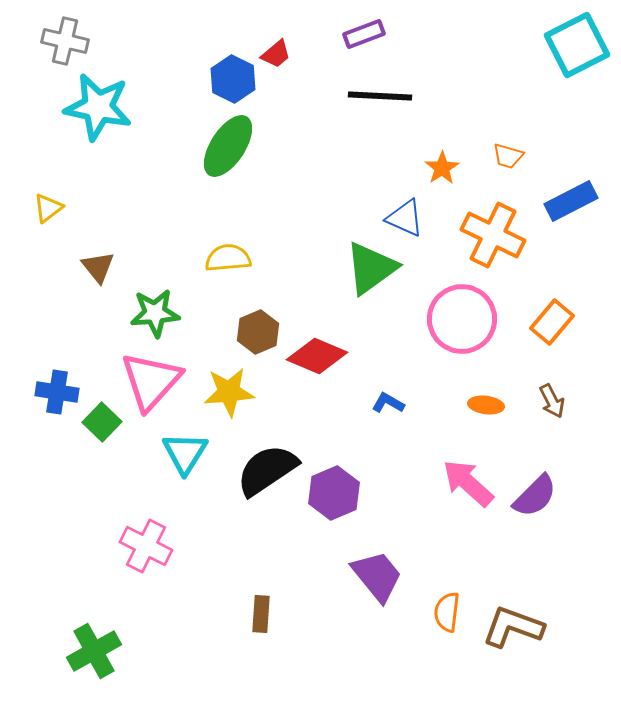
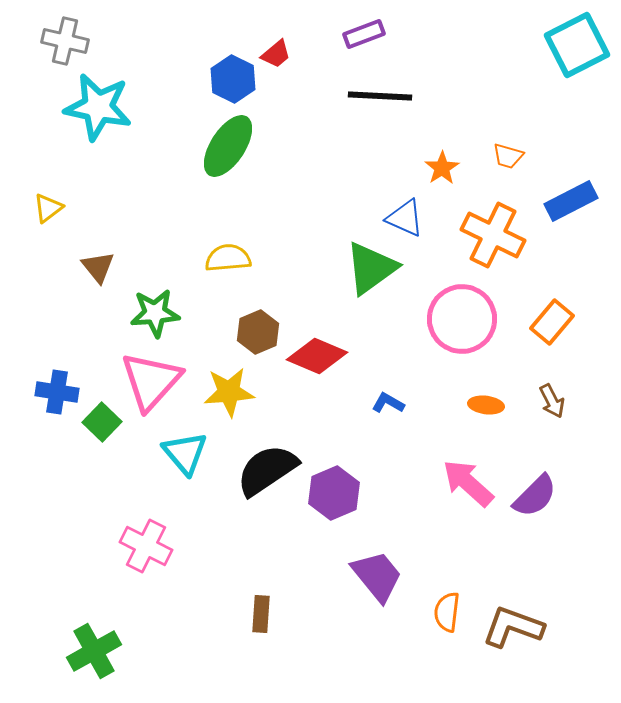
cyan triangle: rotated 12 degrees counterclockwise
